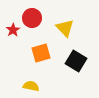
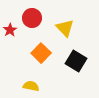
red star: moved 3 px left
orange square: rotated 30 degrees counterclockwise
